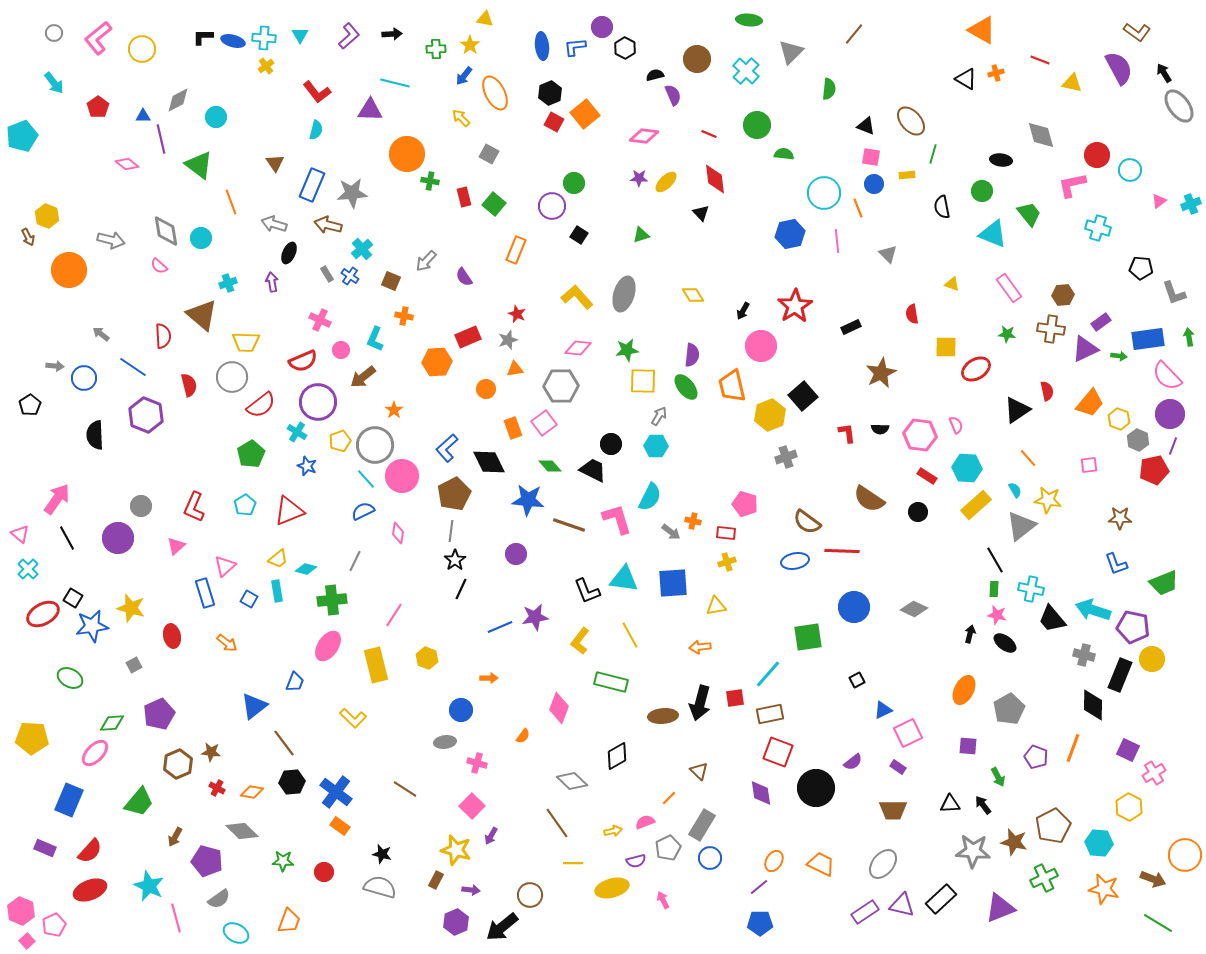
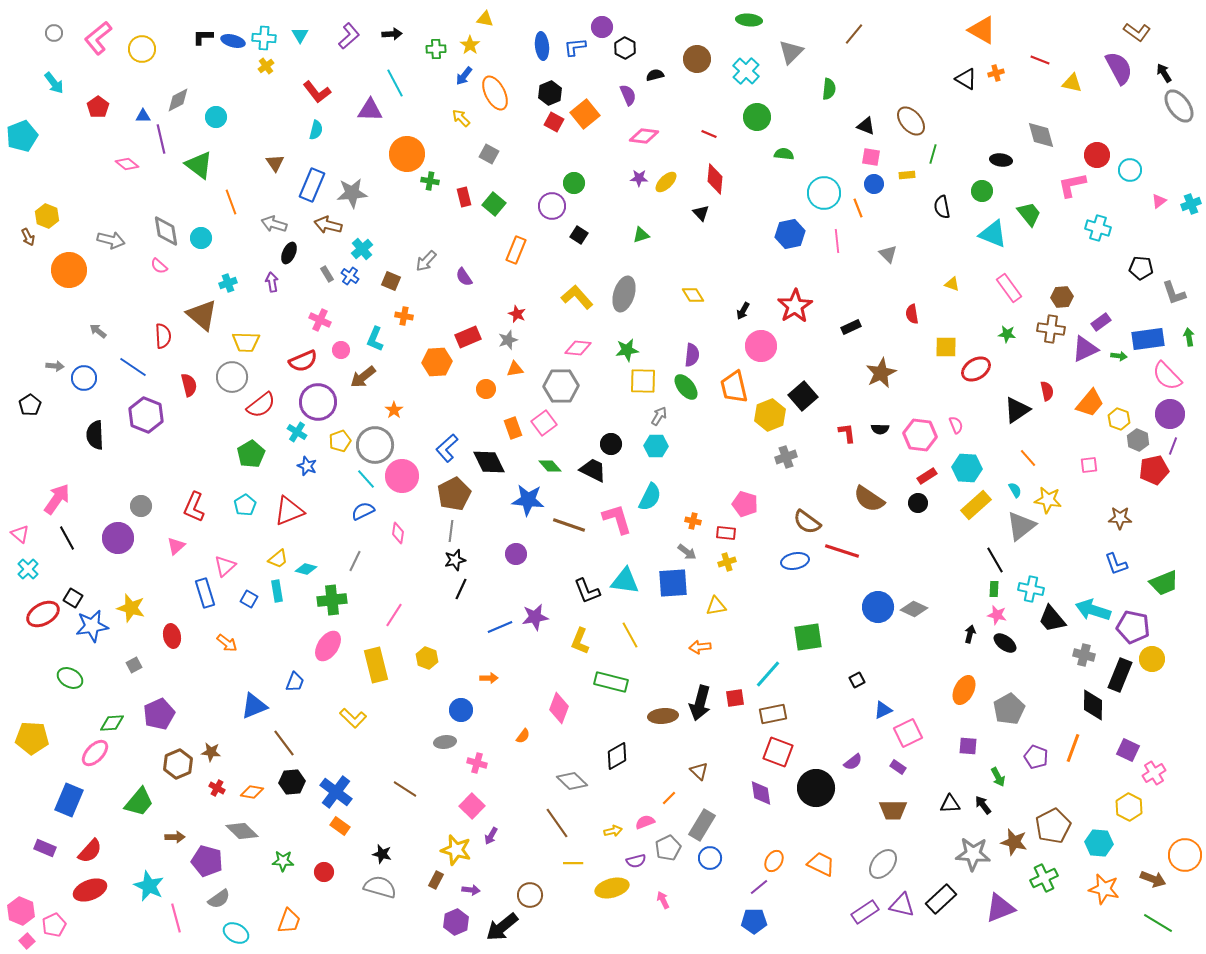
cyan line at (395, 83): rotated 48 degrees clockwise
purple semicircle at (673, 95): moved 45 px left
green circle at (757, 125): moved 8 px up
red diamond at (715, 179): rotated 12 degrees clockwise
brown hexagon at (1063, 295): moved 1 px left, 2 px down
gray arrow at (101, 334): moved 3 px left, 3 px up
orange trapezoid at (732, 386): moved 2 px right, 1 px down
red rectangle at (927, 476): rotated 66 degrees counterclockwise
black circle at (918, 512): moved 9 px up
gray arrow at (671, 532): moved 16 px right, 20 px down
red line at (842, 551): rotated 16 degrees clockwise
black star at (455, 560): rotated 20 degrees clockwise
cyan triangle at (624, 579): moved 1 px right, 2 px down
blue circle at (854, 607): moved 24 px right
yellow L-shape at (580, 641): rotated 16 degrees counterclockwise
blue triangle at (254, 706): rotated 16 degrees clockwise
brown rectangle at (770, 714): moved 3 px right
brown arrow at (175, 837): rotated 120 degrees counterclockwise
gray star at (973, 851): moved 3 px down
blue pentagon at (760, 923): moved 6 px left, 2 px up
